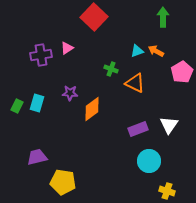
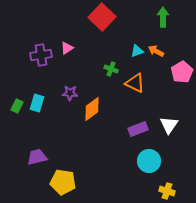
red square: moved 8 px right
